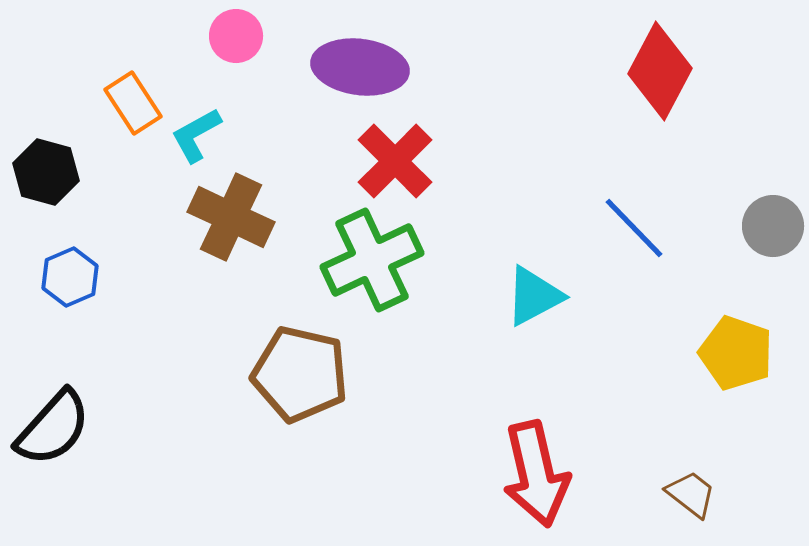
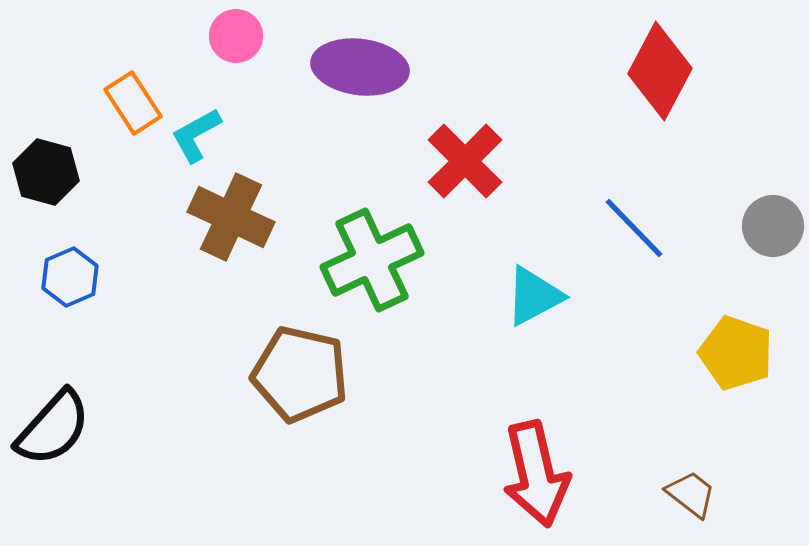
red cross: moved 70 px right
